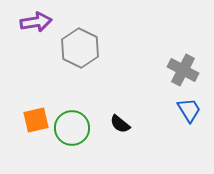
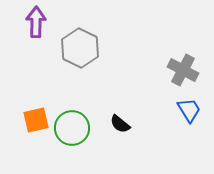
purple arrow: rotated 80 degrees counterclockwise
